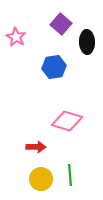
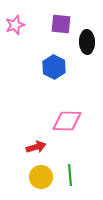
purple square: rotated 35 degrees counterclockwise
pink star: moved 1 px left, 12 px up; rotated 24 degrees clockwise
blue hexagon: rotated 25 degrees counterclockwise
pink diamond: rotated 16 degrees counterclockwise
red arrow: rotated 18 degrees counterclockwise
yellow circle: moved 2 px up
